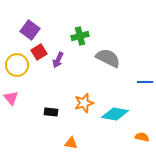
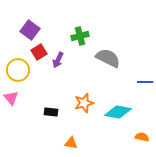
yellow circle: moved 1 px right, 5 px down
cyan diamond: moved 3 px right, 2 px up
